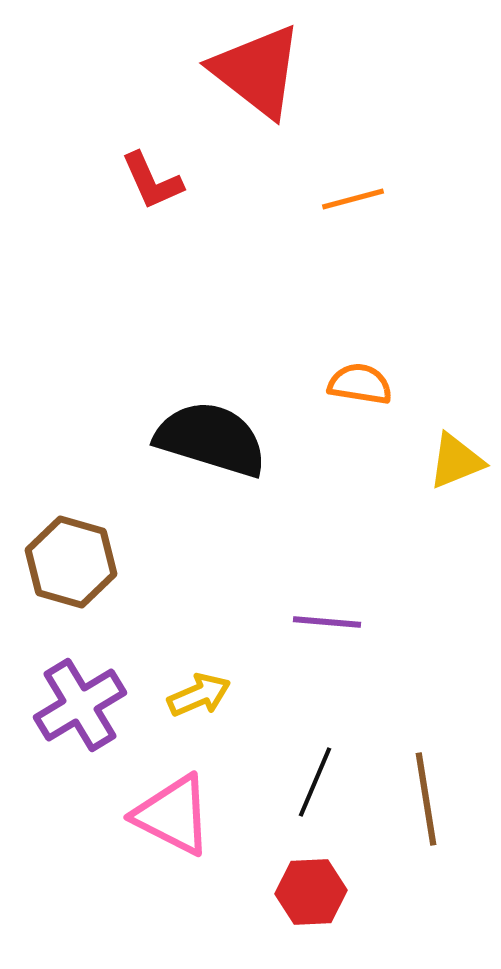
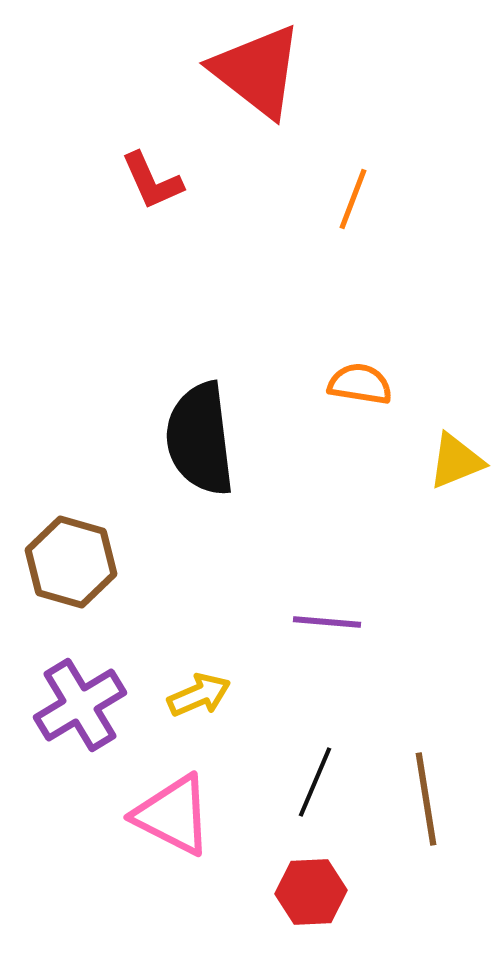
orange line: rotated 54 degrees counterclockwise
black semicircle: moved 11 px left; rotated 114 degrees counterclockwise
